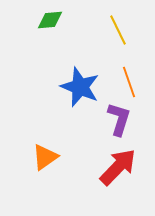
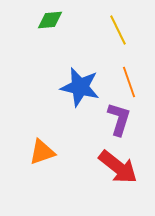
blue star: rotated 9 degrees counterclockwise
orange triangle: moved 3 px left, 5 px up; rotated 16 degrees clockwise
red arrow: rotated 84 degrees clockwise
